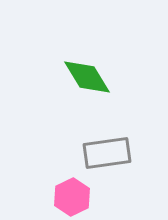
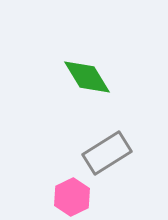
gray rectangle: rotated 24 degrees counterclockwise
